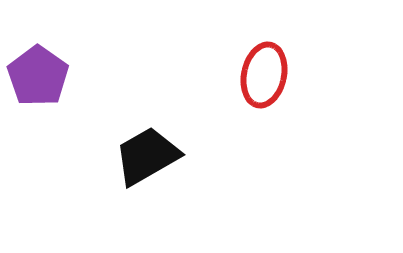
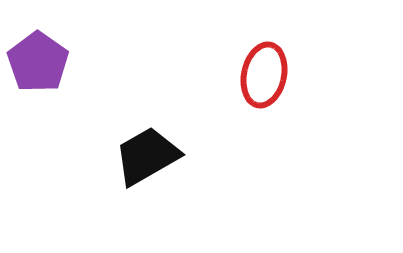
purple pentagon: moved 14 px up
